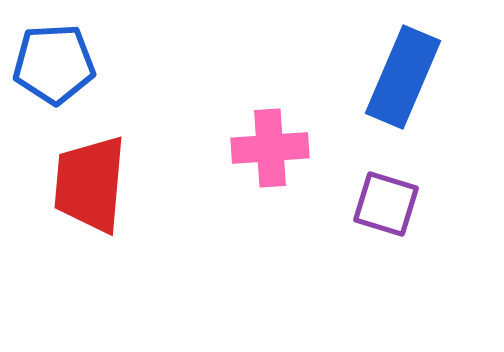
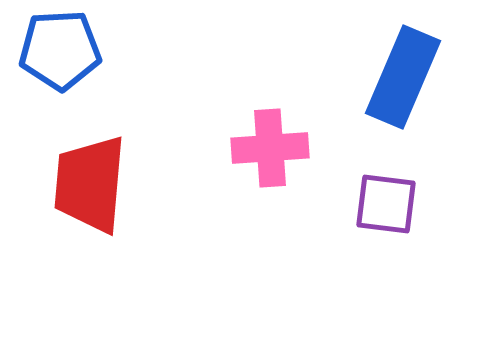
blue pentagon: moved 6 px right, 14 px up
purple square: rotated 10 degrees counterclockwise
